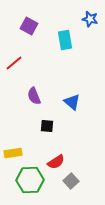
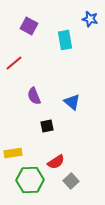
black square: rotated 16 degrees counterclockwise
